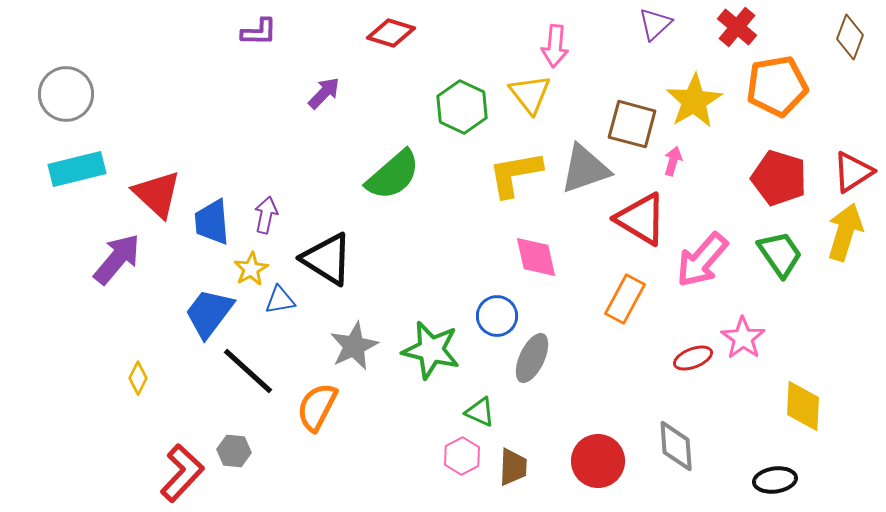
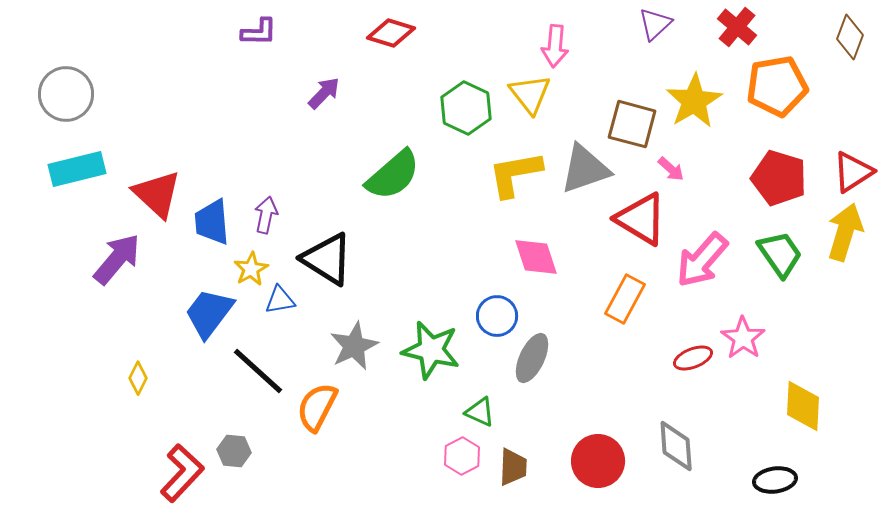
green hexagon at (462, 107): moved 4 px right, 1 px down
pink arrow at (673, 161): moved 2 px left, 8 px down; rotated 116 degrees clockwise
pink diamond at (536, 257): rotated 6 degrees counterclockwise
black line at (248, 371): moved 10 px right
